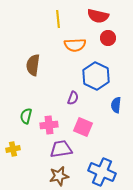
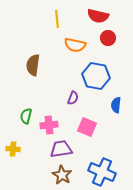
yellow line: moved 1 px left
orange semicircle: rotated 15 degrees clockwise
blue hexagon: rotated 16 degrees counterclockwise
pink square: moved 4 px right
yellow cross: rotated 16 degrees clockwise
brown star: moved 3 px right, 1 px up; rotated 30 degrees counterclockwise
